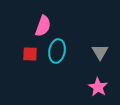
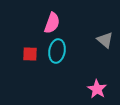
pink semicircle: moved 9 px right, 3 px up
gray triangle: moved 5 px right, 12 px up; rotated 18 degrees counterclockwise
pink star: moved 1 px left, 2 px down
